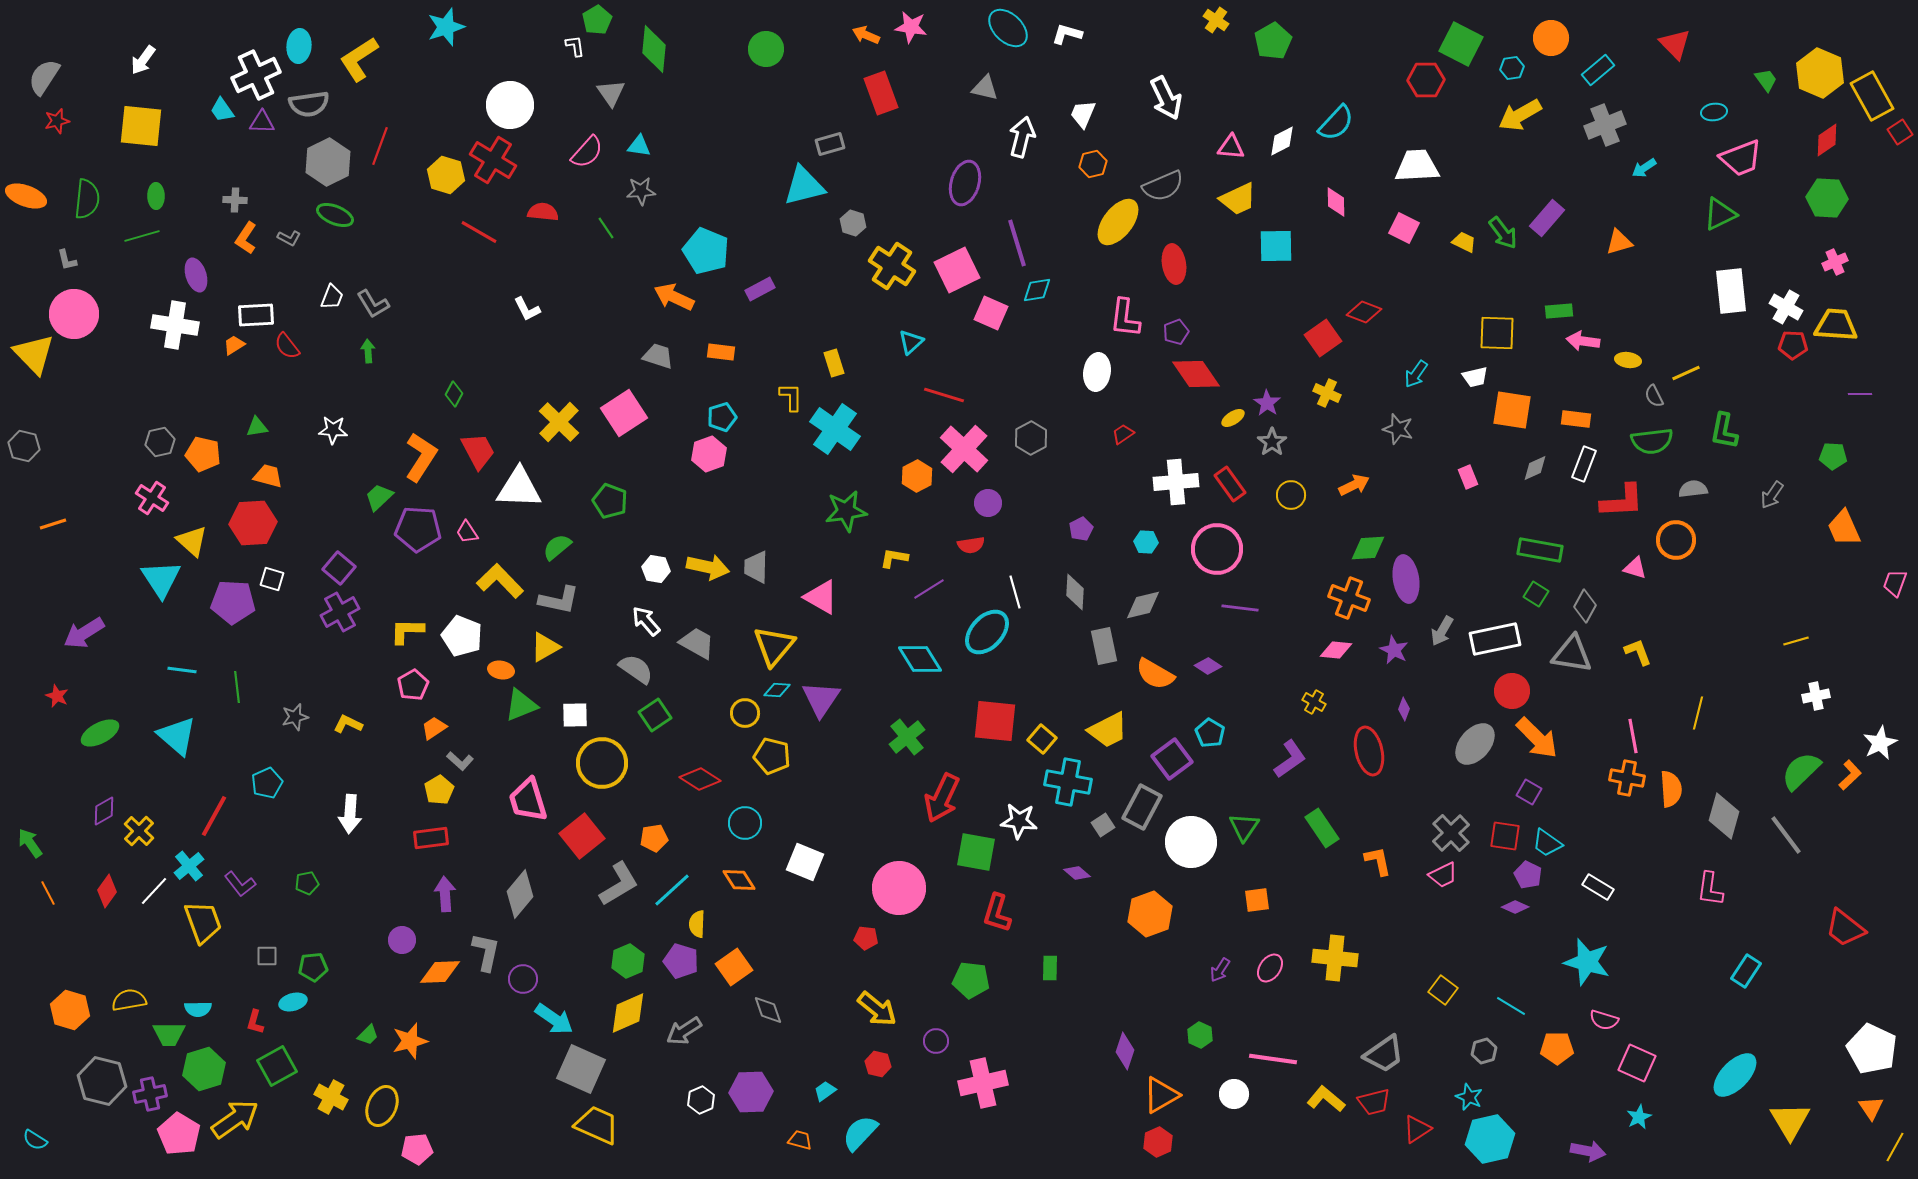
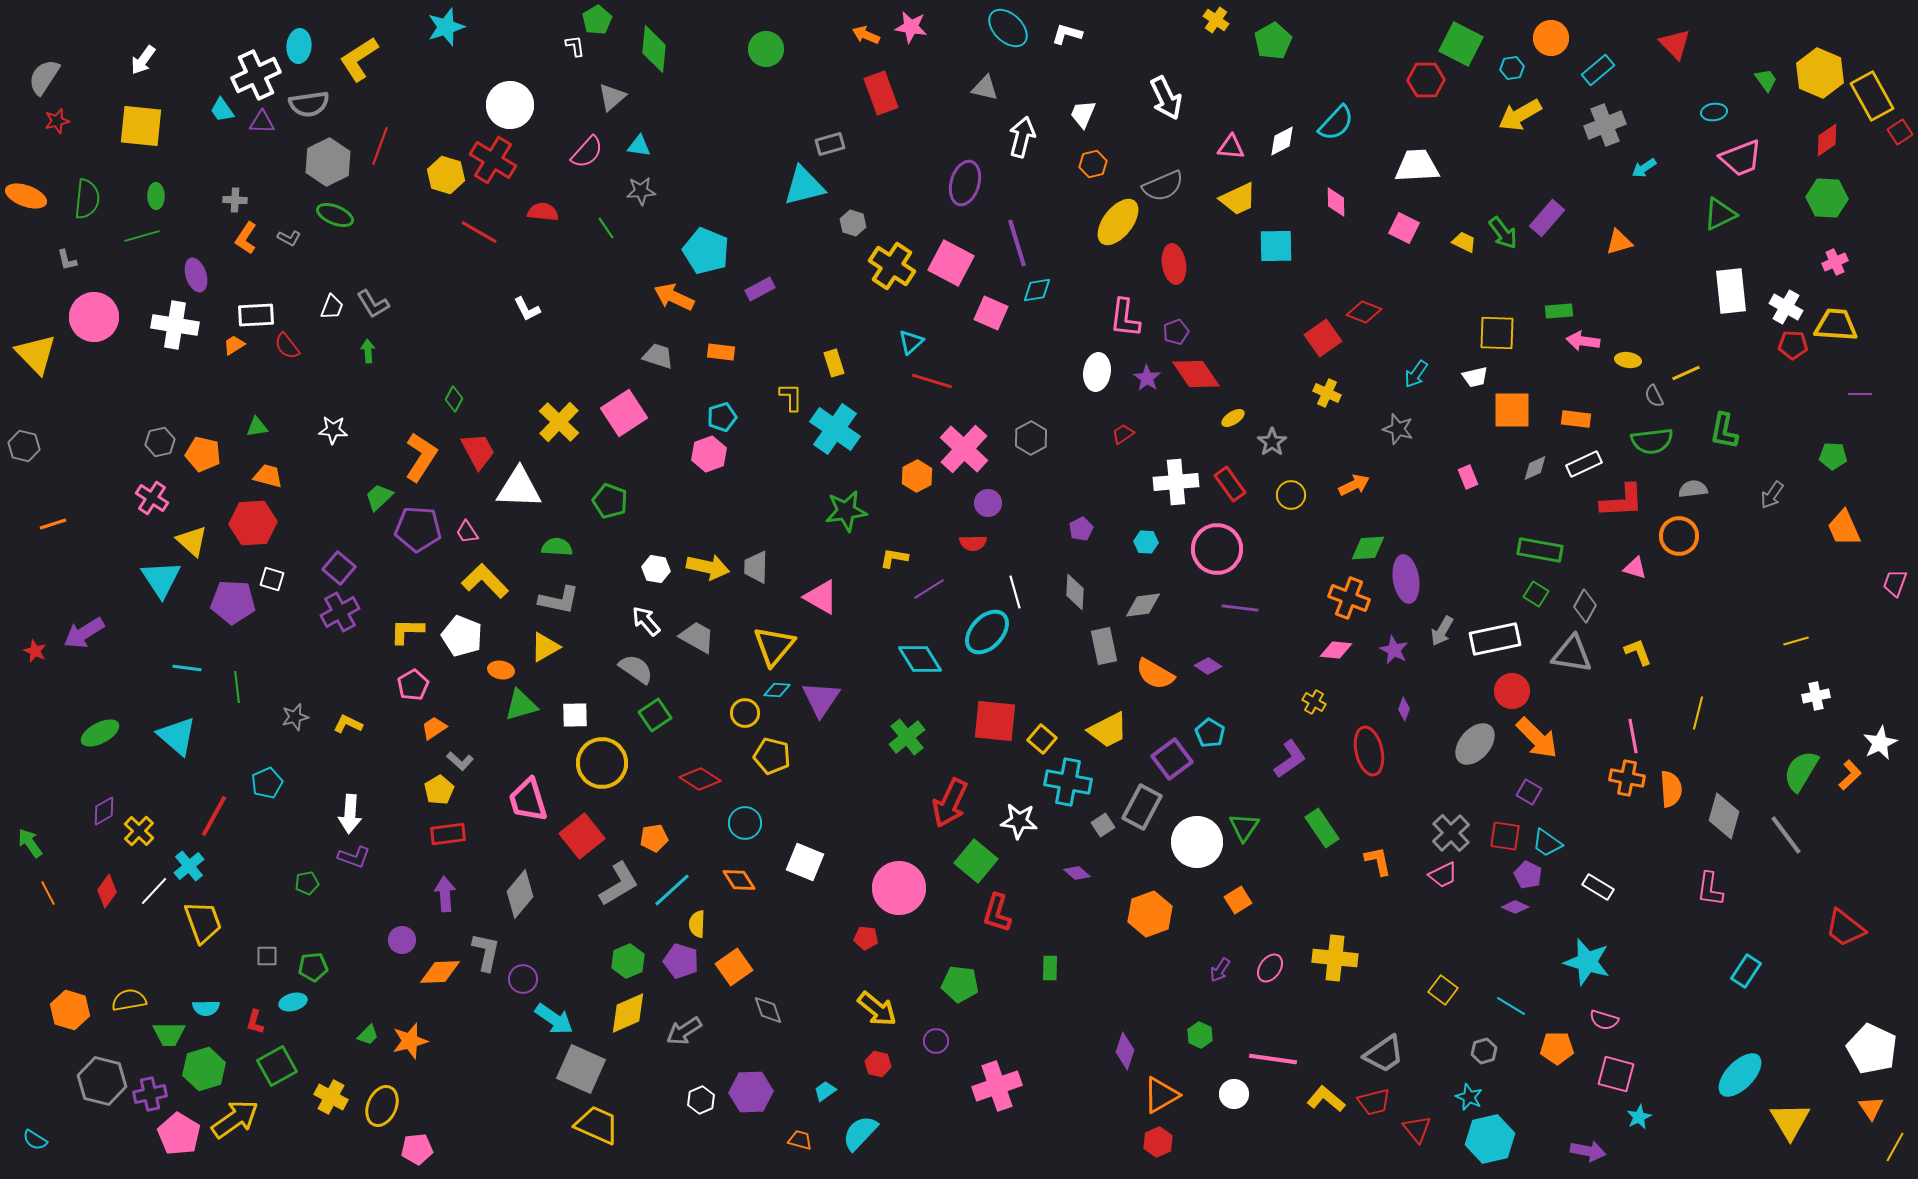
gray triangle at (611, 93): moved 1 px right, 4 px down; rotated 24 degrees clockwise
pink square at (957, 270): moved 6 px left, 7 px up; rotated 36 degrees counterclockwise
white trapezoid at (332, 297): moved 10 px down
pink circle at (74, 314): moved 20 px right, 3 px down
yellow triangle at (34, 354): moved 2 px right
green diamond at (454, 394): moved 5 px down
red line at (944, 395): moved 12 px left, 14 px up
purple star at (1267, 403): moved 120 px left, 25 px up
orange square at (1512, 410): rotated 9 degrees counterclockwise
white rectangle at (1584, 464): rotated 44 degrees clockwise
orange circle at (1676, 540): moved 3 px right, 4 px up
red semicircle at (971, 545): moved 2 px right, 2 px up; rotated 8 degrees clockwise
green semicircle at (557, 547): rotated 44 degrees clockwise
yellow L-shape at (500, 581): moved 15 px left
gray diamond at (1143, 605): rotated 6 degrees clockwise
gray trapezoid at (697, 643): moved 6 px up
cyan line at (182, 670): moved 5 px right, 2 px up
red star at (57, 696): moved 22 px left, 45 px up
green triangle at (521, 705): rotated 6 degrees clockwise
green semicircle at (1801, 771): rotated 15 degrees counterclockwise
red arrow at (942, 798): moved 8 px right, 5 px down
red rectangle at (431, 838): moved 17 px right, 4 px up
white circle at (1191, 842): moved 6 px right
green square at (976, 852): moved 9 px down; rotated 30 degrees clockwise
purple L-shape at (240, 884): moved 114 px right, 27 px up; rotated 32 degrees counterclockwise
orange square at (1257, 900): moved 19 px left; rotated 24 degrees counterclockwise
green pentagon at (971, 980): moved 11 px left, 4 px down
cyan semicircle at (198, 1009): moved 8 px right, 1 px up
pink square at (1637, 1063): moved 21 px left, 11 px down; rotated 9 degrees counterclockwise
cyan ellipse at (1735, 1075): moved 5 px right
pink cross at (983, 1083): moved 14 px right, 3 px down; rotated 6 degrees counterclockwise
red triangle at (1417, 1129): rotated 36 degrees counterclockwise
